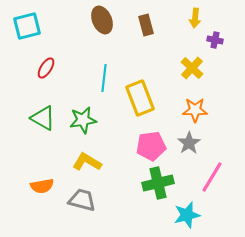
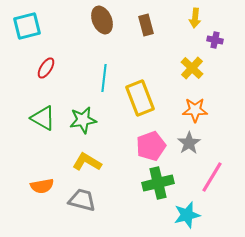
pink pentagon: rotated 12 degrees counterclockwise
